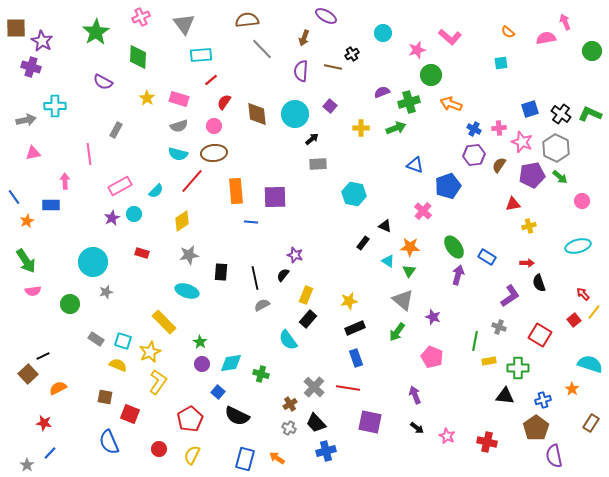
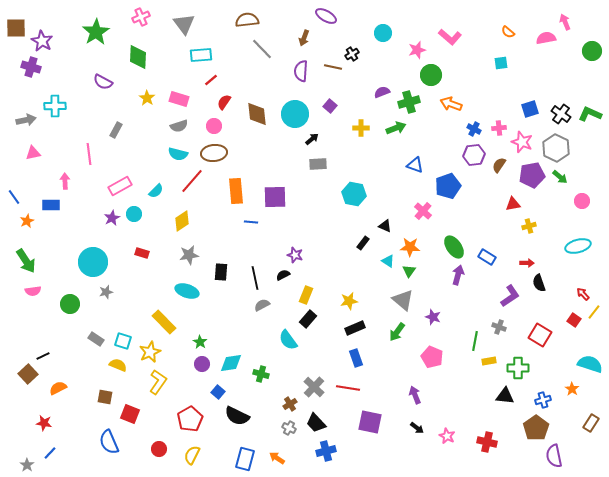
black semicircle at (283, 275): rotated 24 degrees clockwise
red square at (574, 320): rotated 16 degrees counterclockwise
